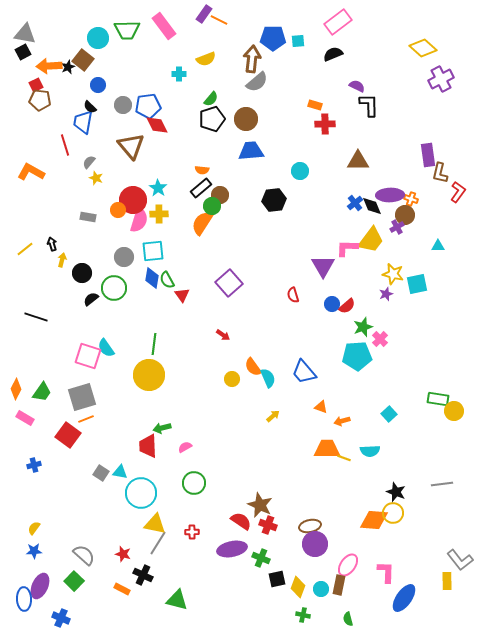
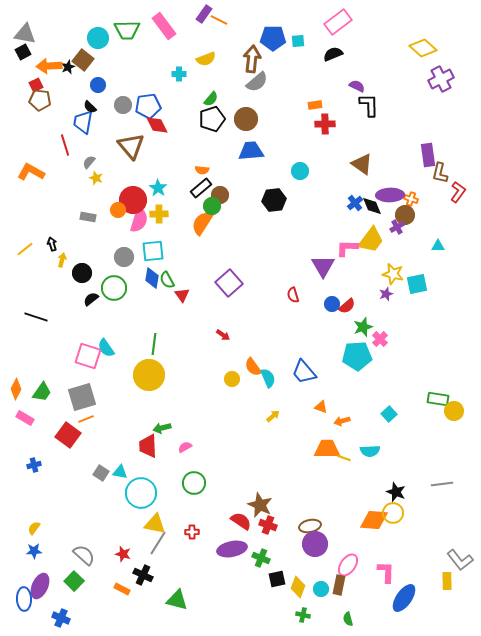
orange rectangle at (315, 105): rotated 24 degrees counterclockwise
brown triangle at (358, 161): moved 4 px right, 3 px down; rotated 35 degrees clockwise
